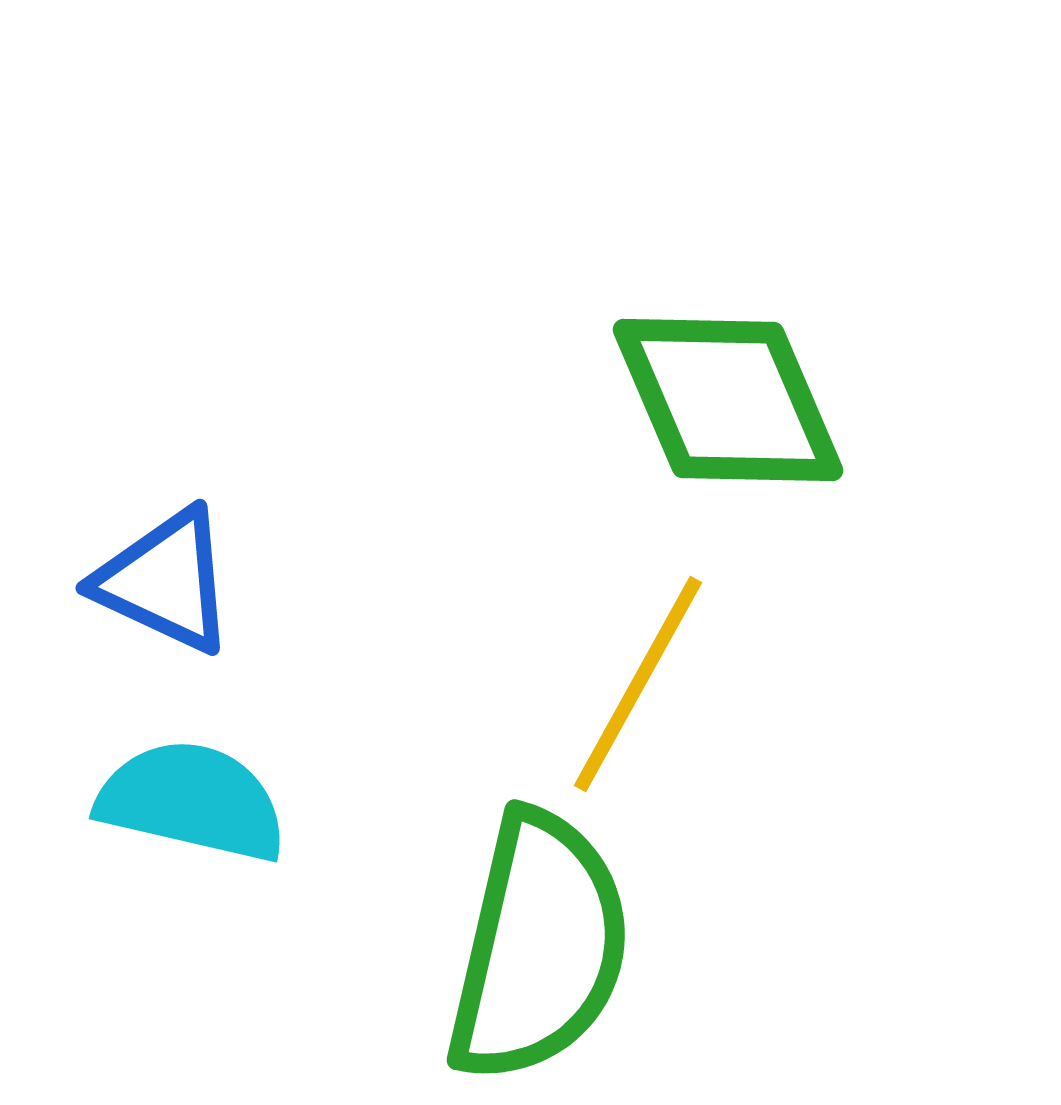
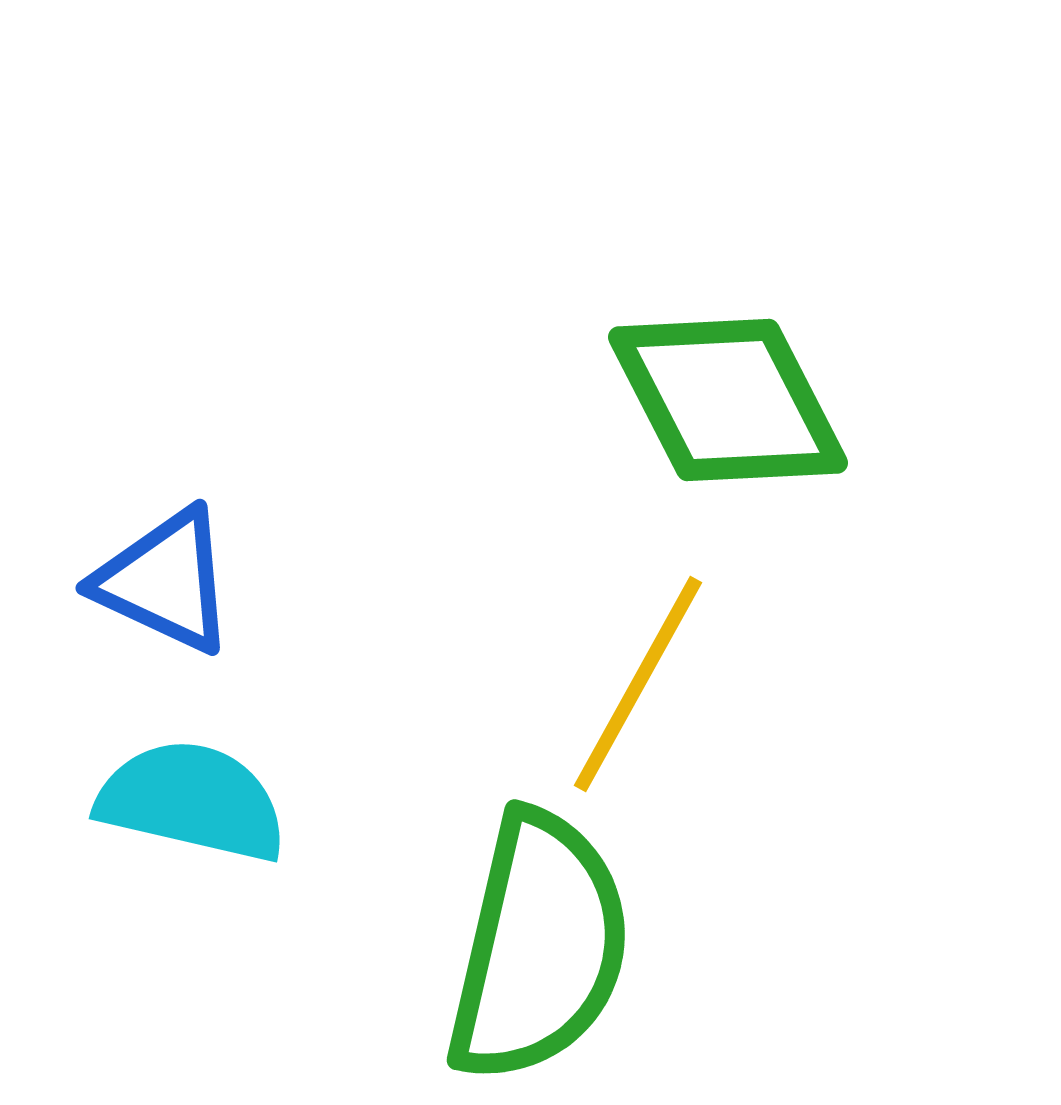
green diamond: rotated 4 degrees counterclockwise
